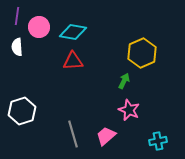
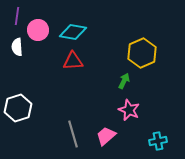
pink circle: moved 1 px left, 3 px down
white hexagon: moved 4 px left, 3 px up
